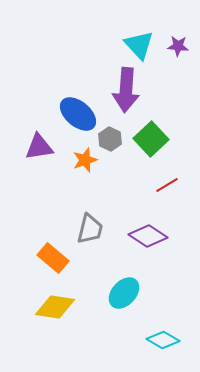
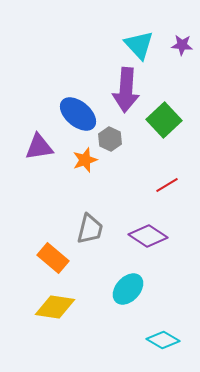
purple star: moved 4 px right, 1 px up
green square: moved 13 px right, 19 px up
cyan ellipse: moved 4 px right, 4 px up
